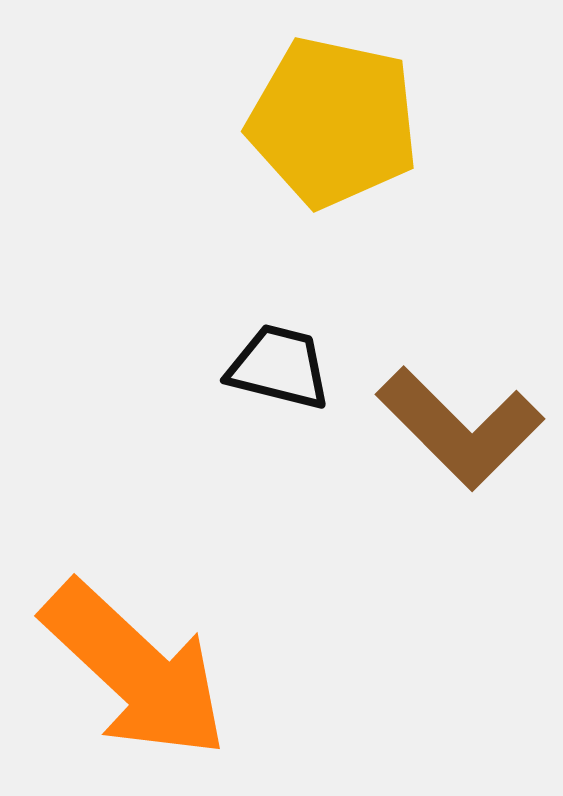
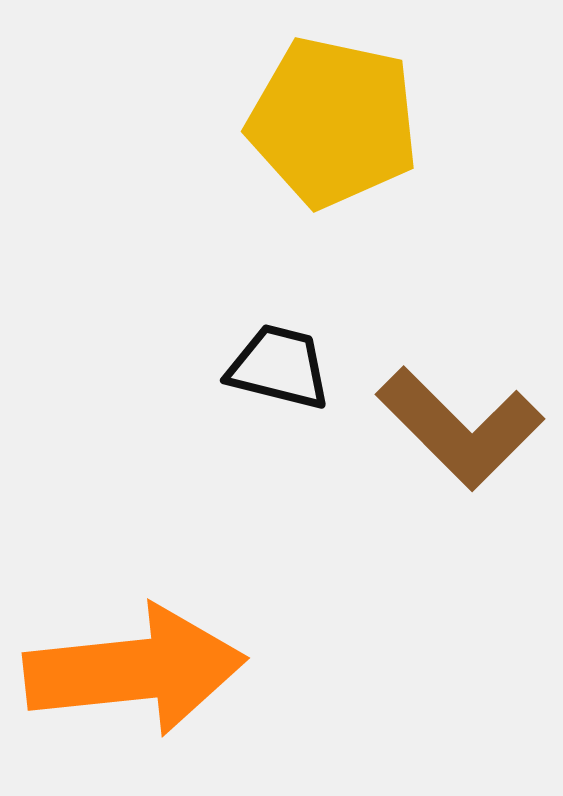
orange arrow: rotated 49 degrees counterclockwise
